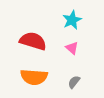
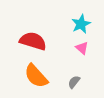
cyan star: moved 9 px right, 4 px down
pink triangle: moved 10 px right
orange semicircle: moved 2 px right, 1 px up; rotated 44 degrees clockwise
